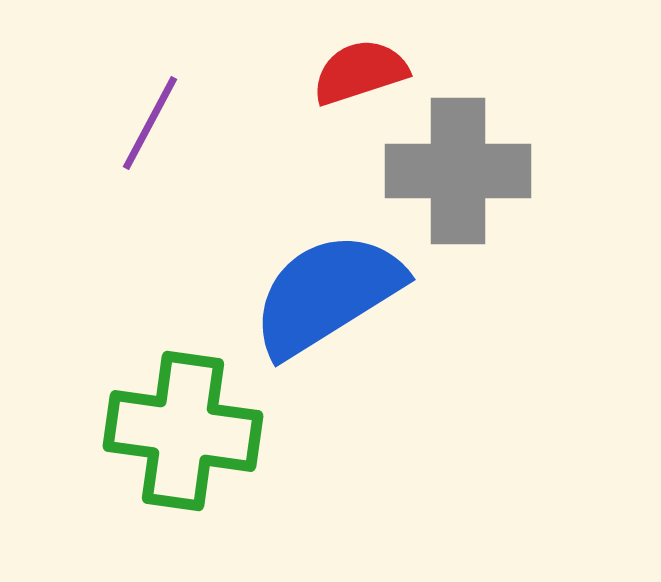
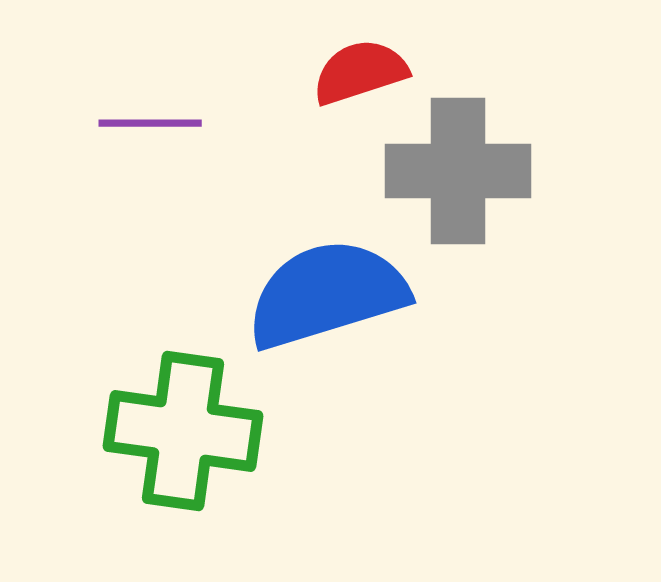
purple line: rotated 62 degrees clockwise
blue semicircle: rotated 15 degrees clockwise
